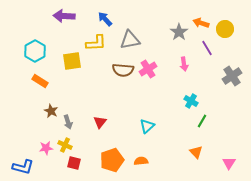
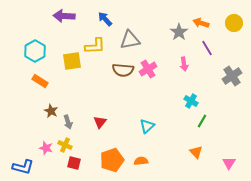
yellow circle: moved 9 px right, 6 px up
yellow L-shape: moved 1 px left, 3 px down
pink star: rotated 24 degrees clockwise
